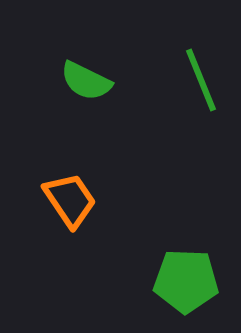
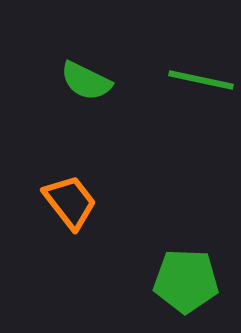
green line: rotated 56 degrees counterclockwise
orange trapezoid: moved 2 px down; rotated 4 degrees counterclockwise
